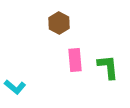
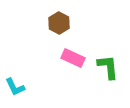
pink rectangle: moved 2 px left, 2 px up; rotated 60 degrees counterclockwise
cyan L-shape: rotated 25 degrees clockwise
